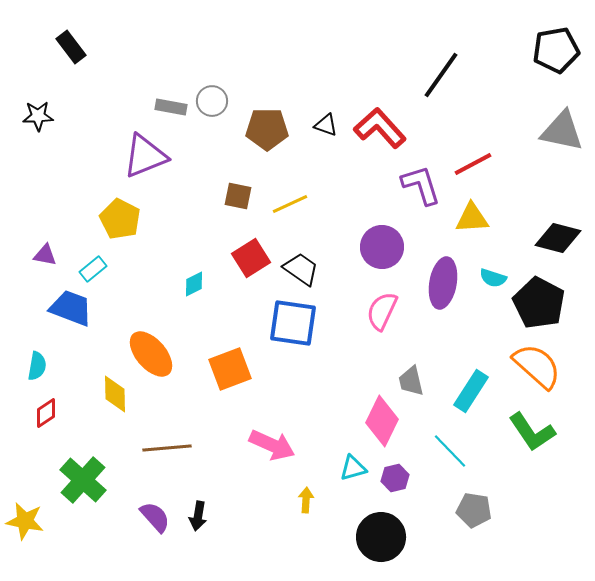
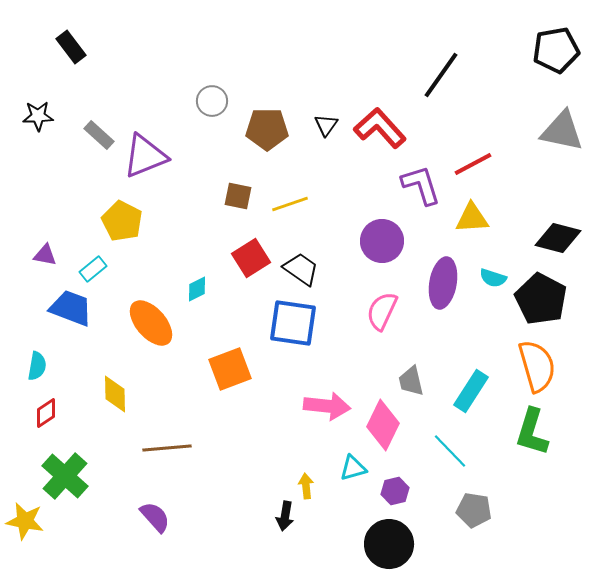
gray rectangle at (171, 107): moved 72 px left, 28 px down; rotated 32 degrees clockwise
black triangle at (326, 125): rotated 45 degrees clockwise
yellow line at (290, 204): rotated 6 degrees clockwise
yellow pentagon at (120, 219): moved 2 px right, 2 px down
purple circle at (382, 247): moved 6 px up
cyan diamond at (194, 284): moved 3 px right, 5 px down
black pentagon at (539, 303): moved 2 px right, 4 px up
orange ellipse at (151, 354): moved 31 px up
orange semicircle at (537, 366): rotated 32 degrees clockwise
pink diamond at (382, 421): moved 1 px right, 4 px down
green L-shape at (532, 432): rotated 51 degrees clockwise
pink arrow at (272, 445): moved 55 px right, 39 px up; rotated 18 degrees counterclockwise
purple hexagon at (395, 478): moved 13 px down
green cross at (83, 480): moved 18 px left, 4 px up
yellow arrow at (306, 500): moved 14 px up; rotated 10 degrees counterclockwise
black arrow at (198, 516): moved 87 px right
black circle at (381, 537): moved 8 px right, 7 px down
